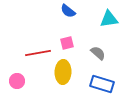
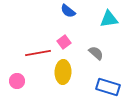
pink square: moved 3 px left, 1 px up; rotated 24 degrees counterclockwise
gray semicircle: moved 2 px left
blue rectangle: moved 6 px right, 3 px down
